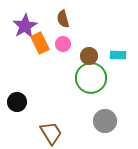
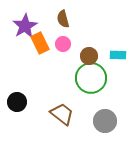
brown trapezoid: moved 11 px right, 19 px up; rotated 20 degrees counterclockwise
